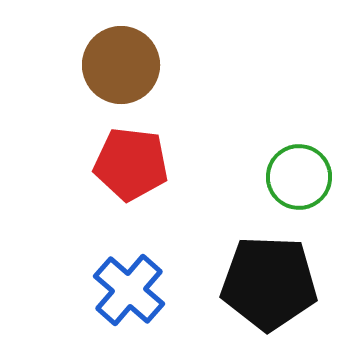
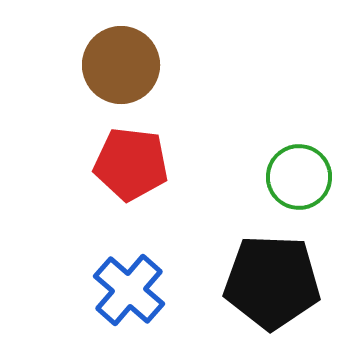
black pentagon: moved 3 px right, 1 px up
